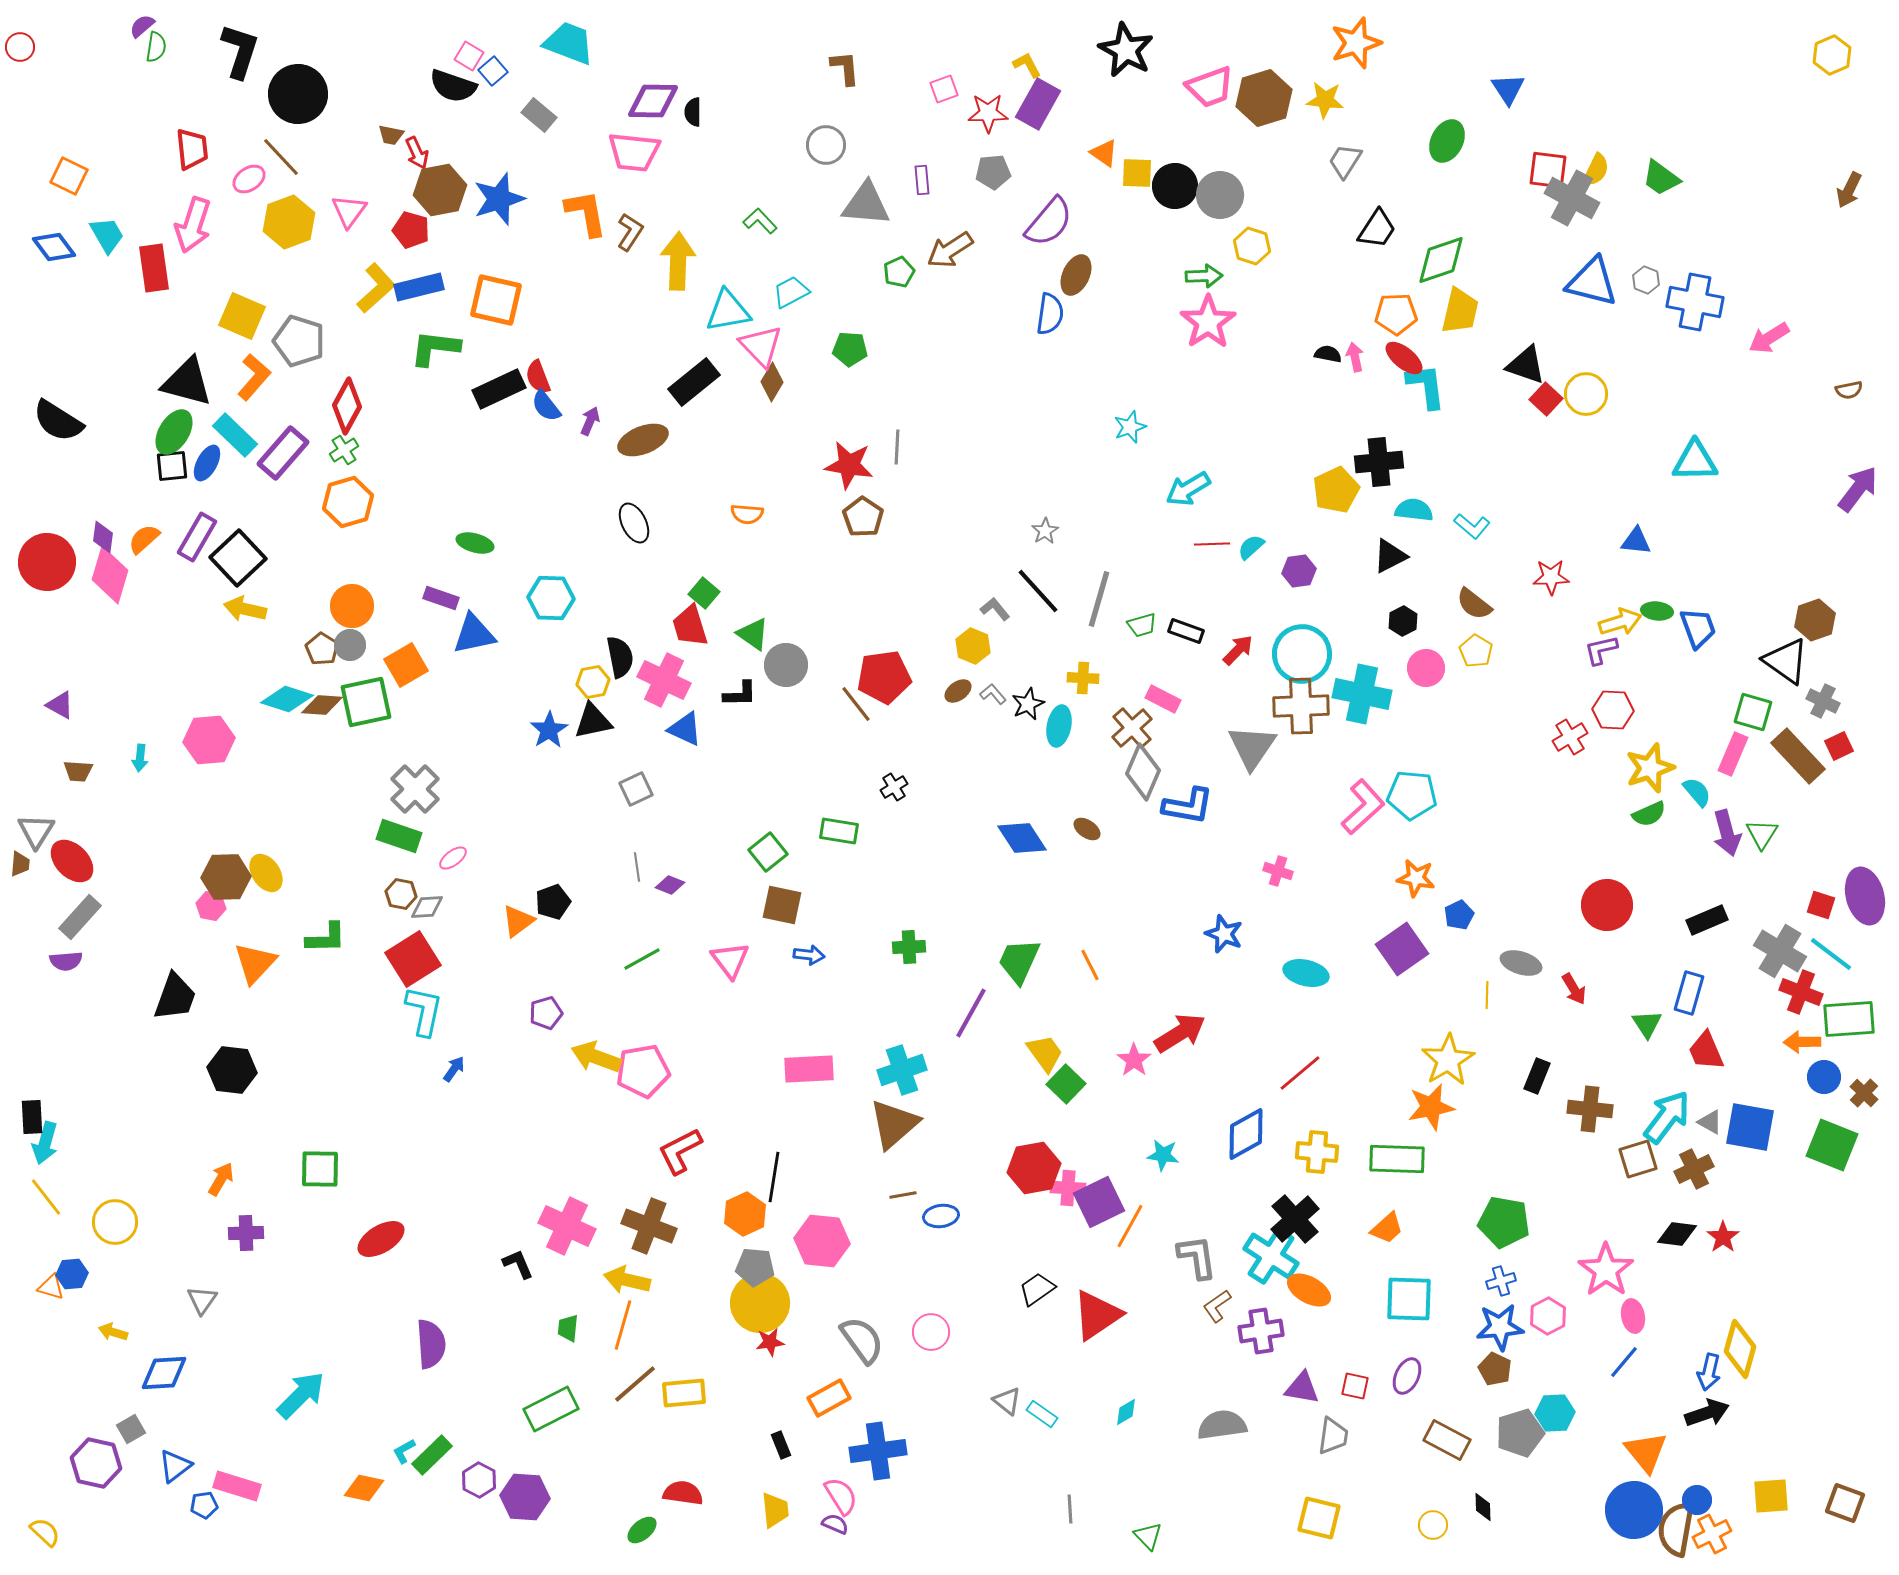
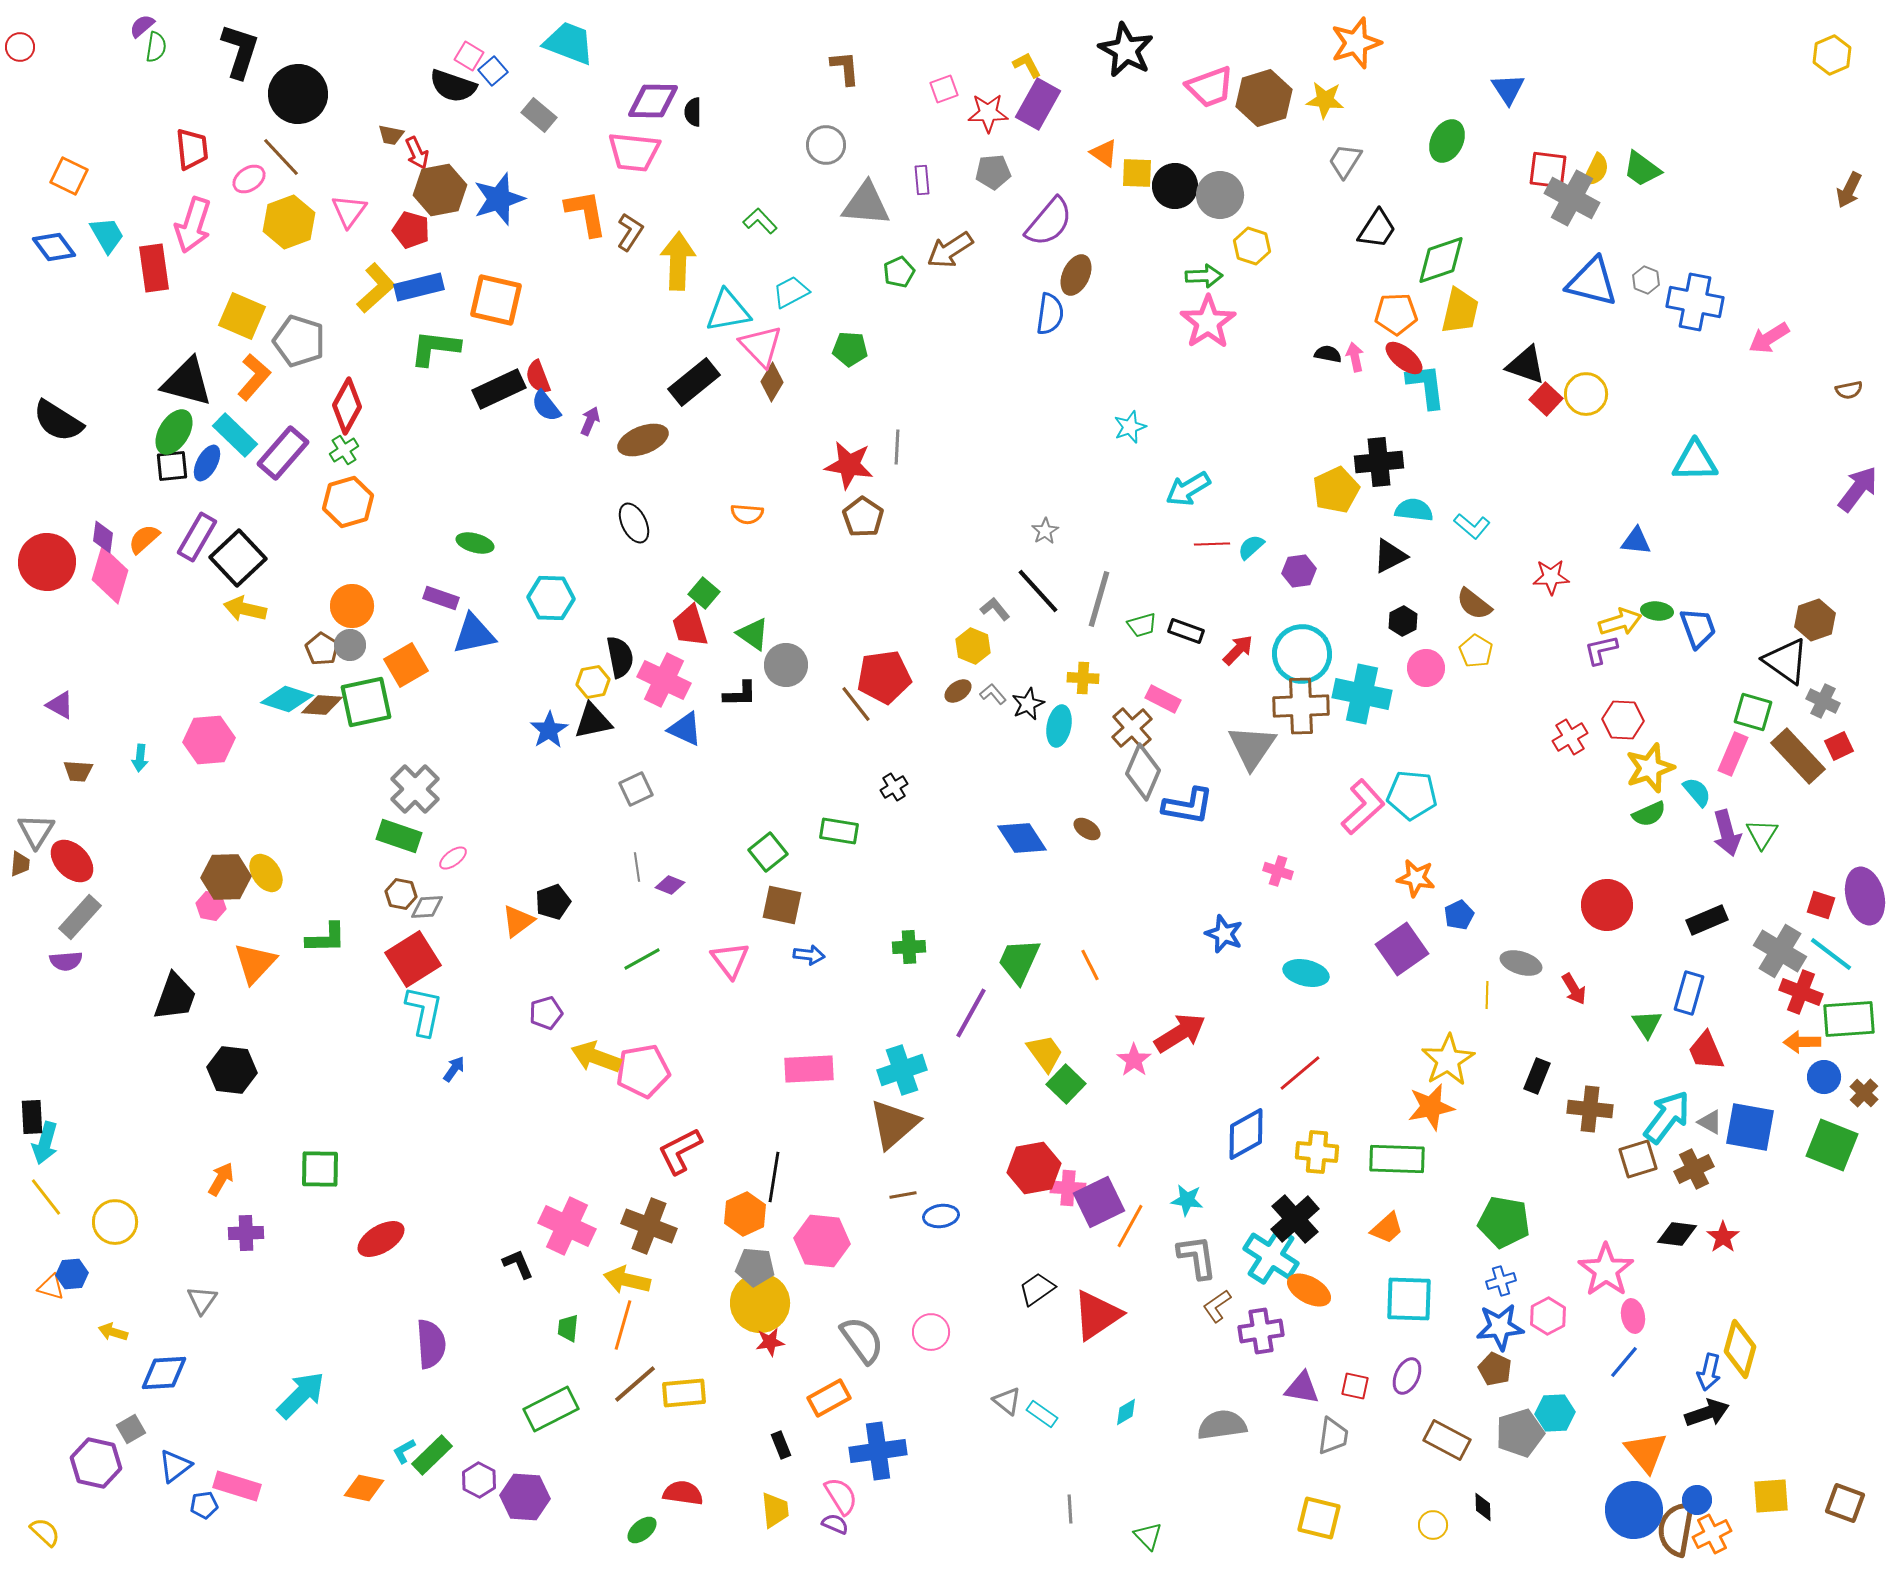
green trapezoid at (1661, 178): moved 19 px left, 9 px up
red hexagon at (1613, 710): moved 10 px right, 10 px down
cyan star at (1163, 1155): moved 24 px right, 45 px down
